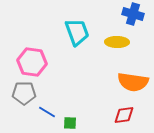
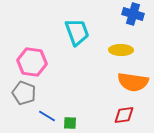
yellow ellipse: moved 4 px right, 8 px down
gray pentagon: rotated 20 degrees clockwise
blue line: moved 4 px down
